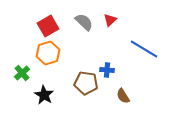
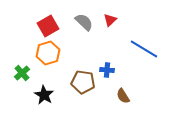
brown pentagon: moved 3 px left, 1 px up
